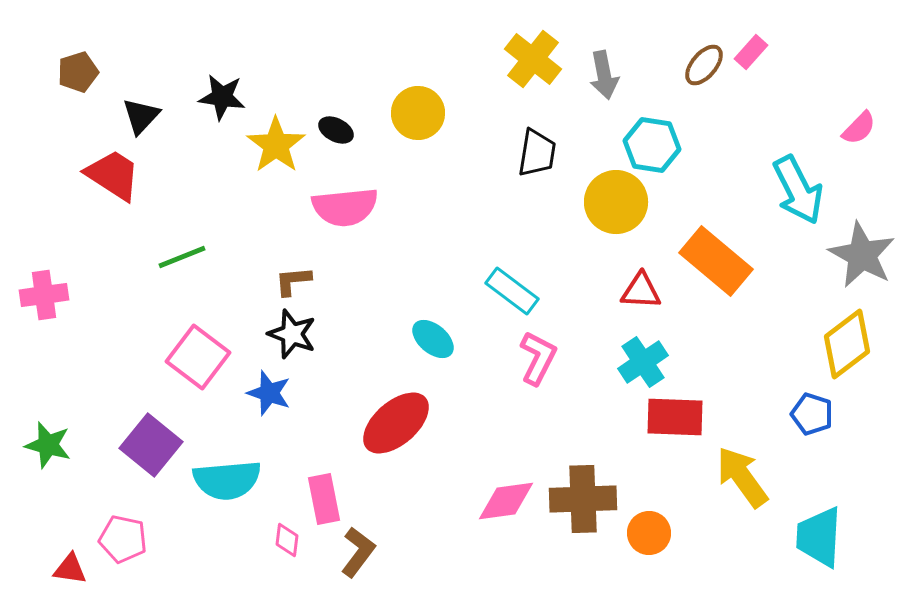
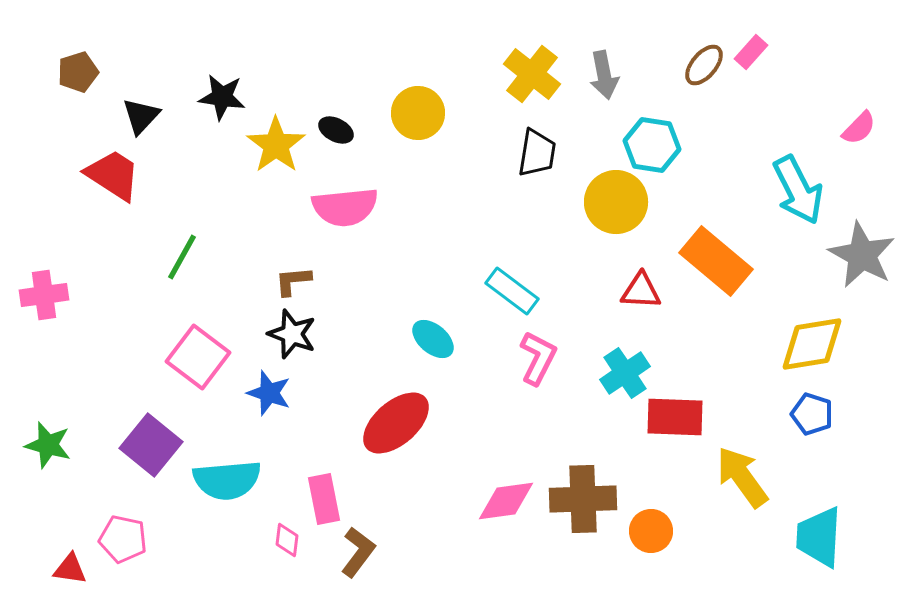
yellow cross at (533, 59): moved 1 px left, 15 px down
green line at (182, 257): rotated 39 degrees counterclockwise
yellow diamond at (847, 344): moved 35 px left; rotated 28 degrees clockwise
cyan cross at (643, 362): moved 18 px left, 11 px down
orange circle at (649, 533): moved 2 px right, 2 px up
